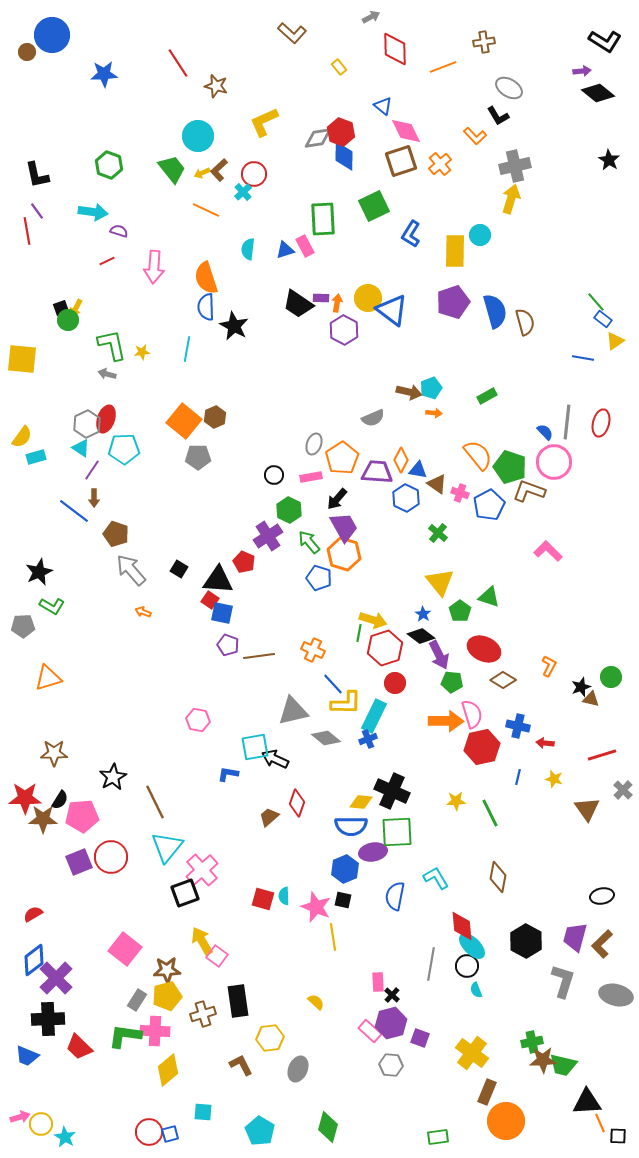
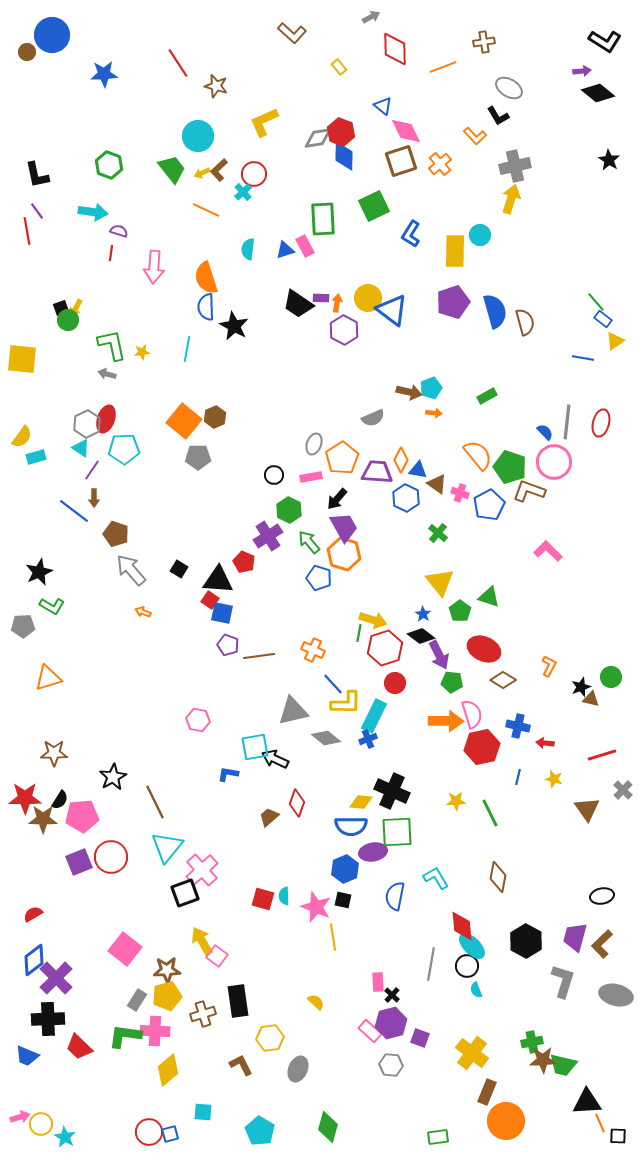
red line at (107, 261): moved 4 px right, 8 px up; rotated 56 degrees counterclockwise
